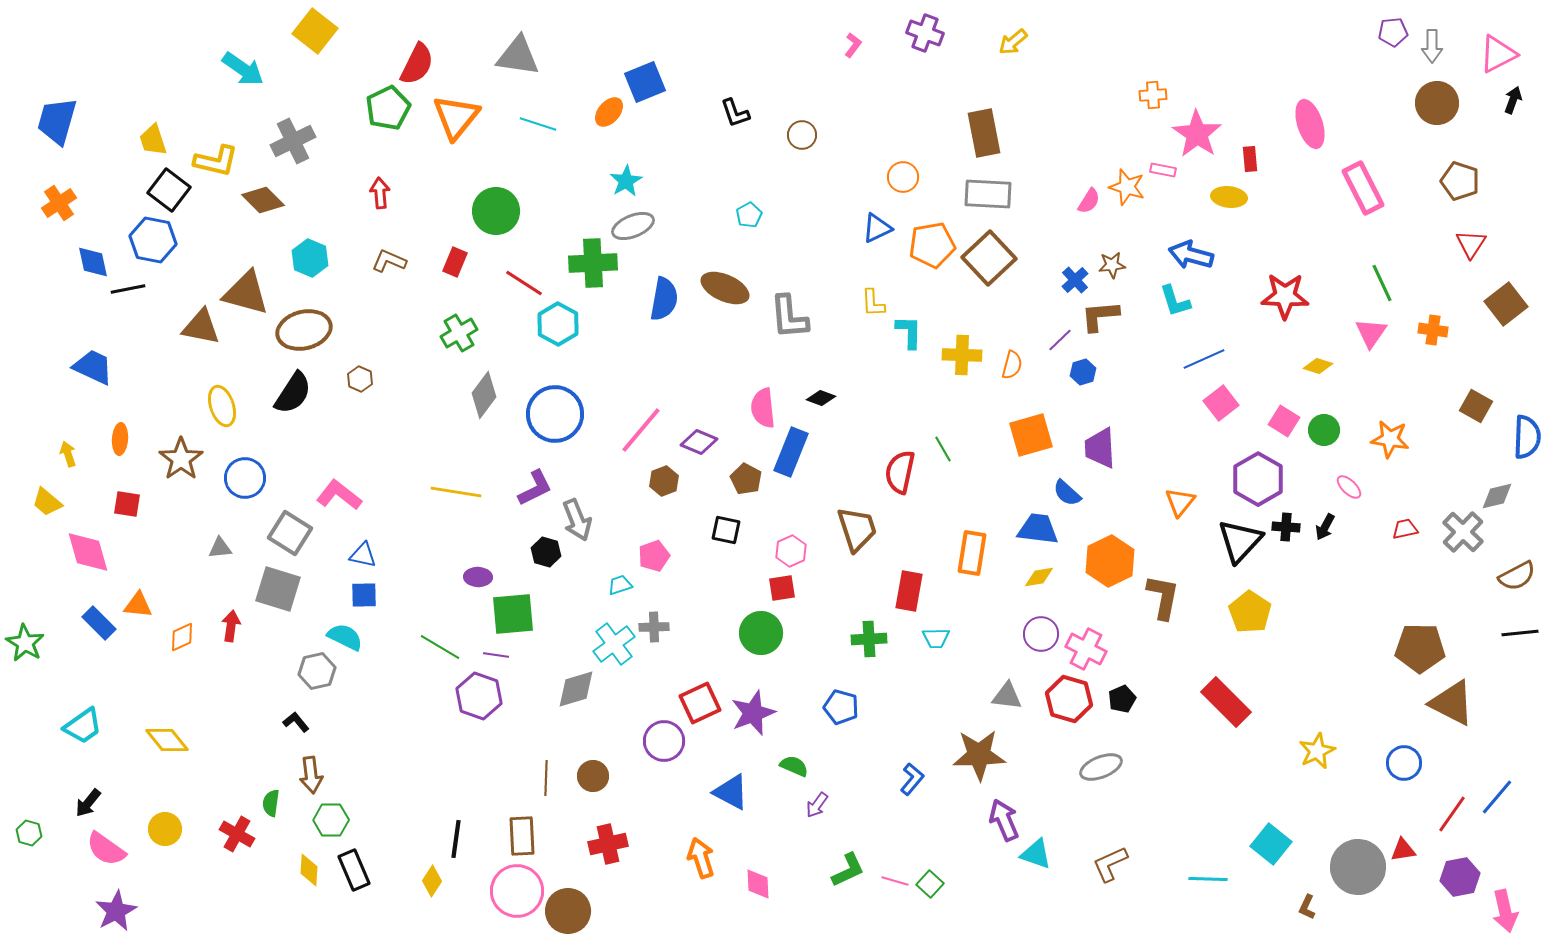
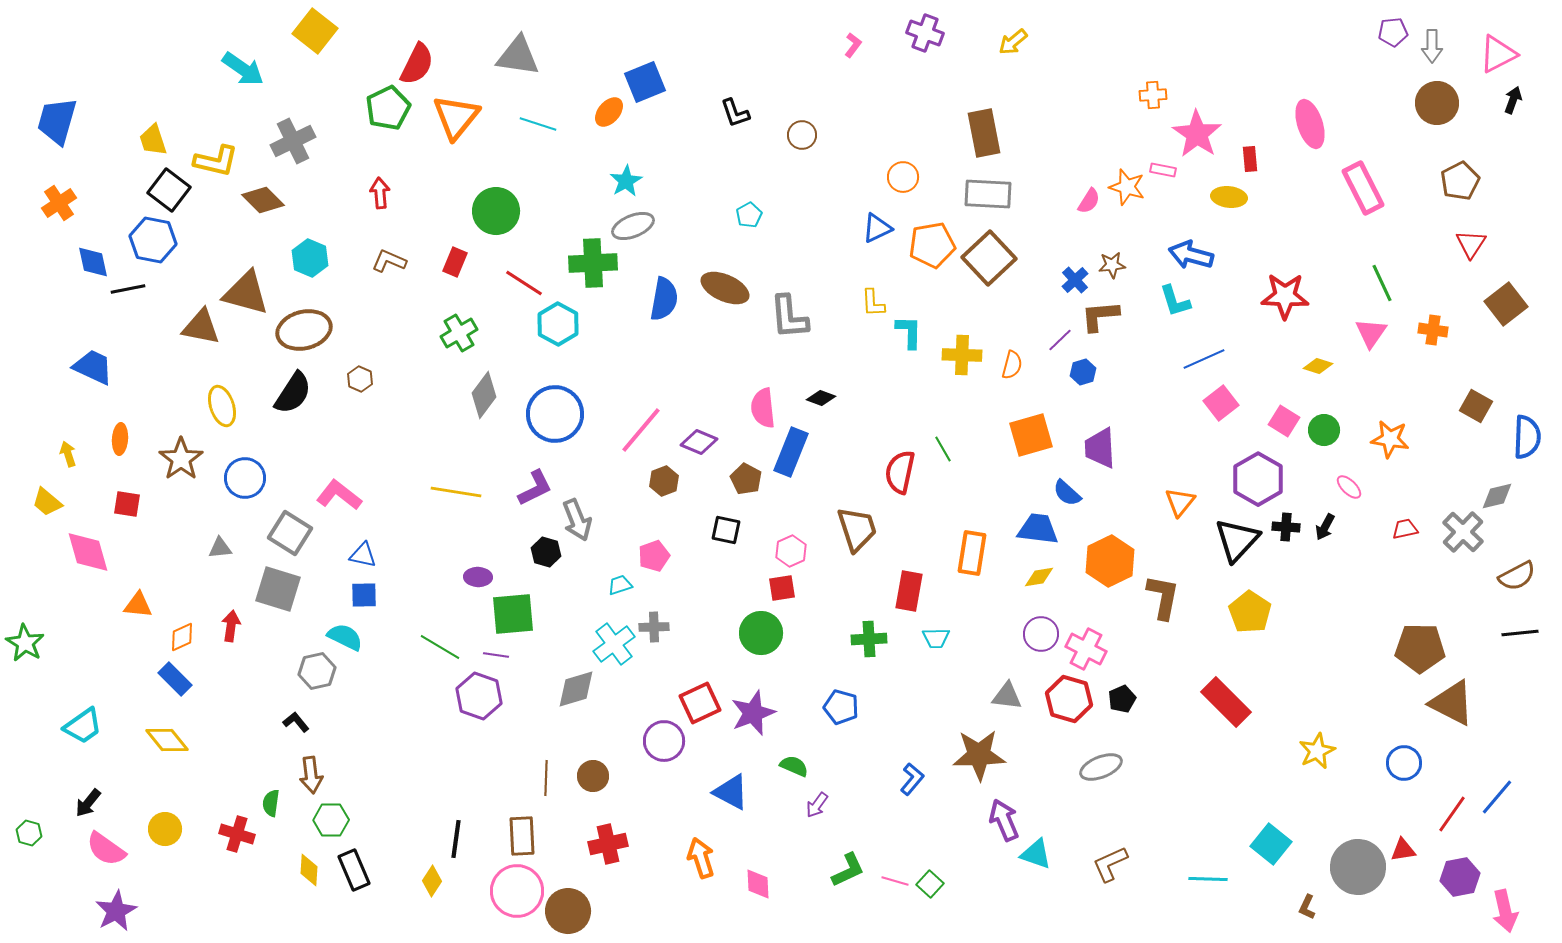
brown pentagon at (1460, 181): rotated 27 degrees clockwise
black triangle at (1240, 541): moved 3 px left, 1 px up
blue rectangle at (99, 623): moved 76 px right, 56 px down
red cross at (237, 834): rotated 12 degrees counterclockwise
